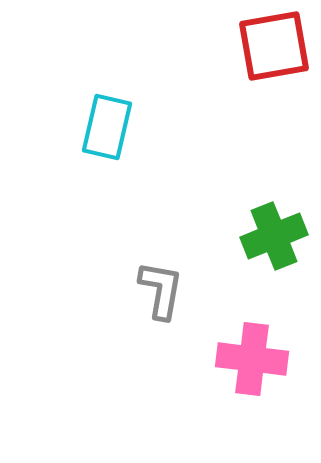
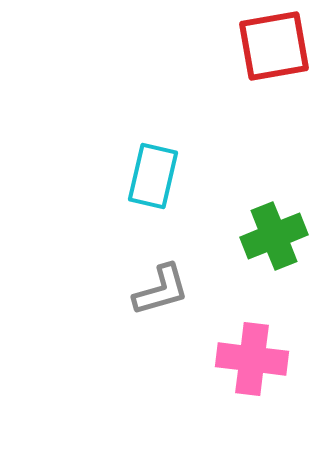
cyan rectangle: moved 46 px right, 49 px down
gray L-shape: rotated 64 degrees clockwise
